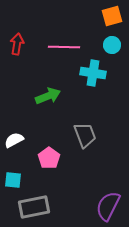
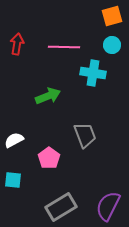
gray rectangle: moved 27 px right; rotated 20 degrees counterclockwise
